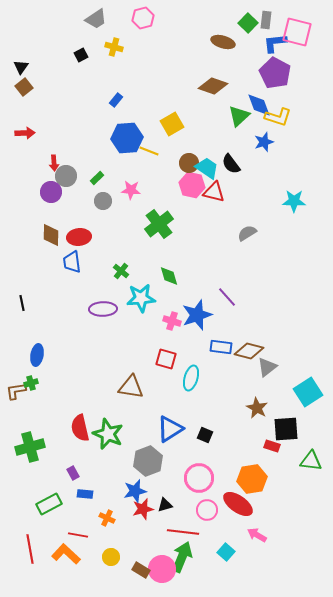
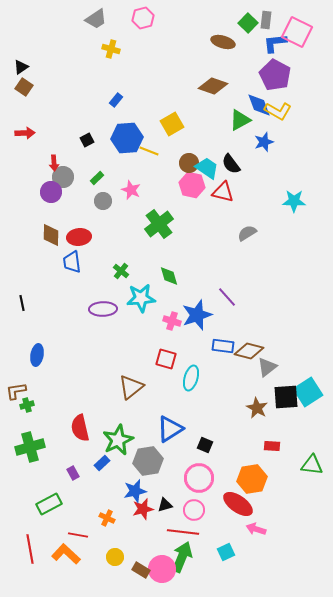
pink square at (297, 32): rotated 12 degrees clockwise
yellow cross at (114, 47): moved 3 px left, 2 px down
black square at (81, 55): moved 6 px right, 85 px down
black triangle at (21, 67): rotated 21 degrees clockwise
purple pentagon at (275, 73): moved 2 px down
brown square at (24, 87): rotated 18 degrees counterclockwise
green triangle at (239, 116): moved 1 px right, 4 px down; rotated 15 degrees clockwise
yellow L-shape at (278, 117): moved 6 px up; rotated 12 degrees clockwise
gray circle at (66, 176): moved 3 px left, 1 px down
pink star at (131, 190): rotated 18 degrees clockwise
red triangle at (214, 192): moved 9 px right
blue rectangle at (221, 347): moved 2 px right, 1 px up
green cross at (31, 383): moved 4 px left, 22 px down
brown triangle at (131, 387): rotated 48 degrees counterclockwise
black square at (286, 429): moved 32 px up
green star at (108, 434): moved 10 px right, 6 px down; rotated 24 degrees clockwise
black square at (205, 435): moved 10 px down
red rectangle at (272, 446): rotated 14 degrees counterclockwise
gray hexagon at (148, 461): rotated 12 degrees clockwise
green triangle at (311, 461): moved 1 px right, 4 px down
blue rectangle at (85, 494): moved 17 px right, 31 px up; rotated 49 degrees counterclockwise
pink circle at (207, 510): moved 13 px left
pink arrow at (257, 535): moved 1 px left, 6 px up; rotated 12 degrees counterclockwise
cyan square at (226, 552): rotated 24 degrees clockwise
yellow circle at (111, 557): moved 4 px right
